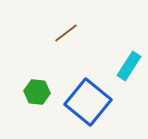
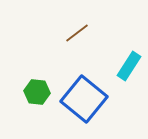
brown line: moved 11 px right
blue square: moved 4 px left, 3 px up
